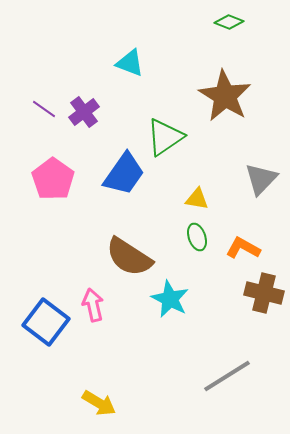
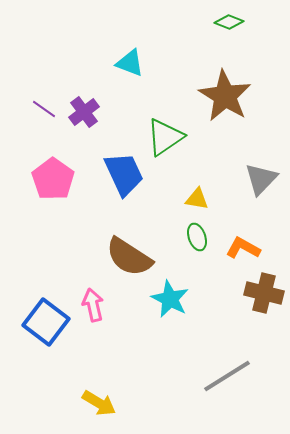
blue trapezoid: rotated 60 degrees counterclockwise
